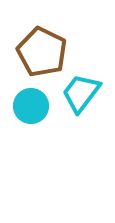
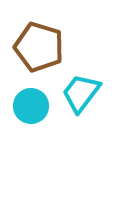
brown pentagon: moved 3 px left, 5 px up; rotated 9 degrees counterclockwise
